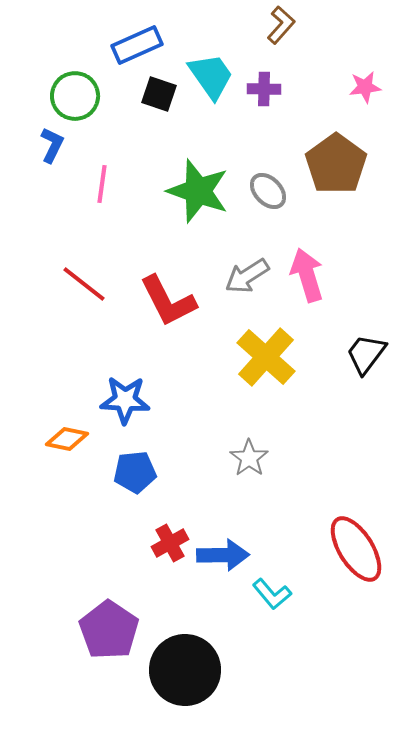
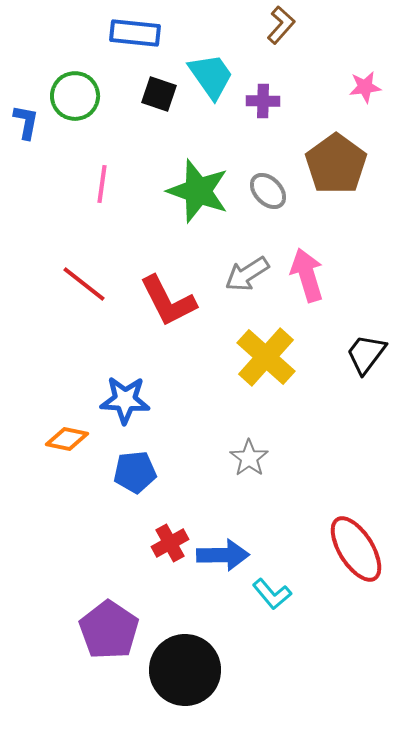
blue rectangle: moved 2 px left, 12 px up; rotated 30 degrees clockwise
purple cross: moved 1 px left, 12 px down
blue L-shape: moved 26 px left, 23 px up; rotated 15 degrees counterclockwise
gray arrow: moved 2 px up
